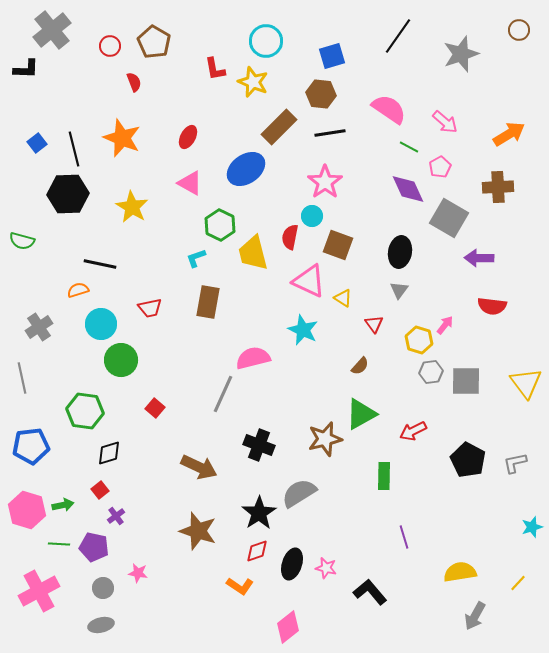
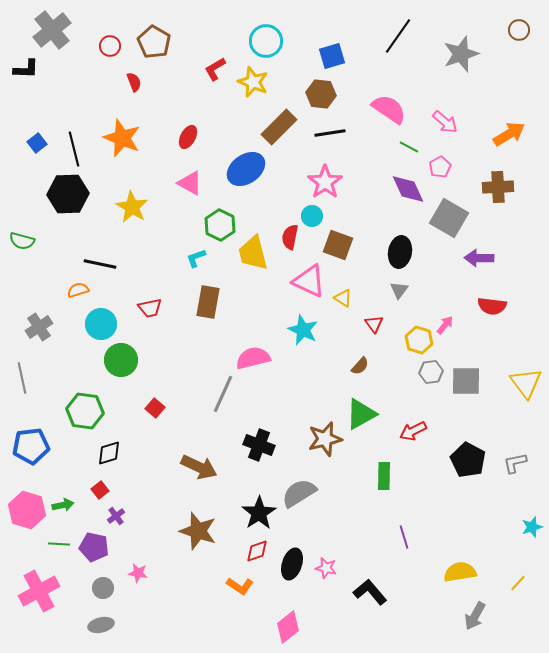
red L-shape at (215, 69): rotated 70 degrees clockwise
